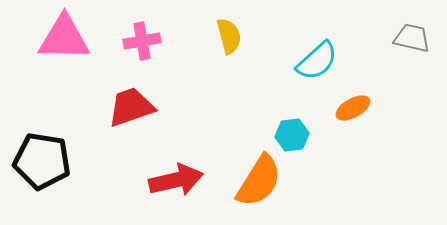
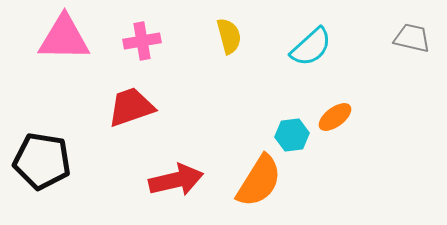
cyan semicircle: moved 6 px left, 14 px up
orange ellipse: moved 18 px left, 9 px down; rotated 8 degrees counterclockwise
